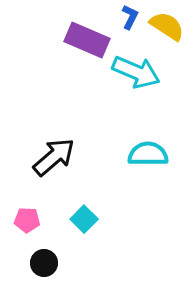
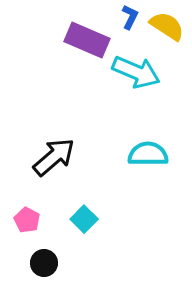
pink pentagon: rotated 25 degrees clockwise
